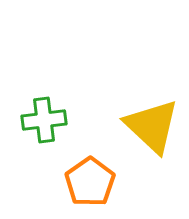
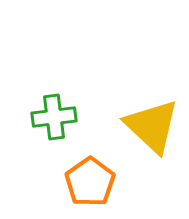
green cross: moved 10 px right, 3 px up
